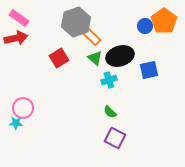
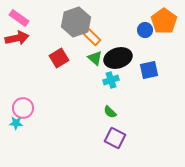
blue circle: moved 4 px down
red arrow: moved 1 px right
black ellipse: moved 2 px left, 2 px down
cyan cross: moved 2 px right
